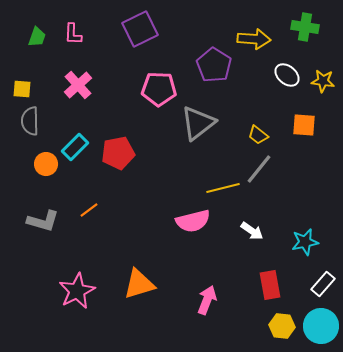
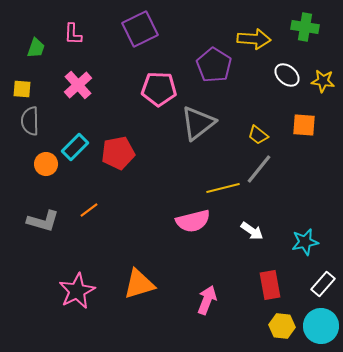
green trapezoid: moved 1 px left, 11 px down
